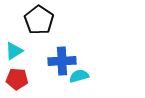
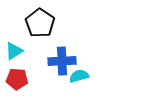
black pentagon: moved 1 px right, 3 px down
